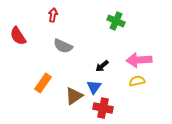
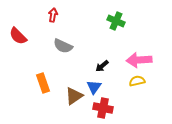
red semicircle: rotated 12 degrees counterclockwise
orange rectangle: rotated 54 degrees counterclockwise
